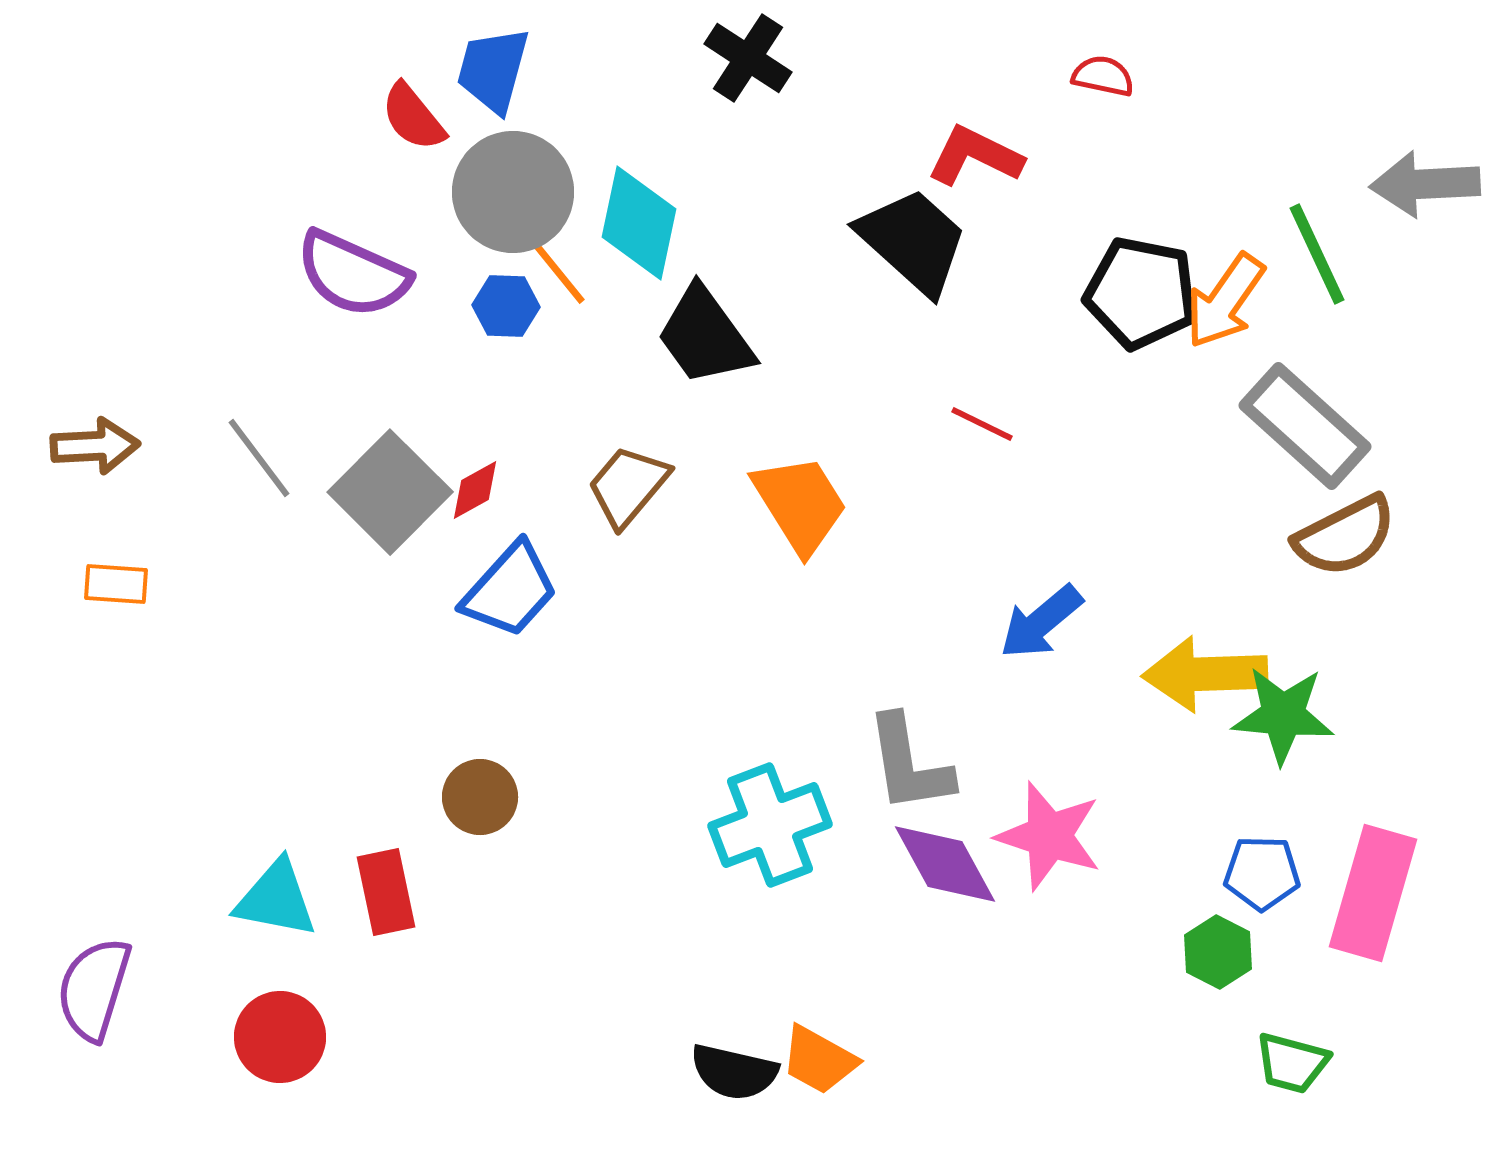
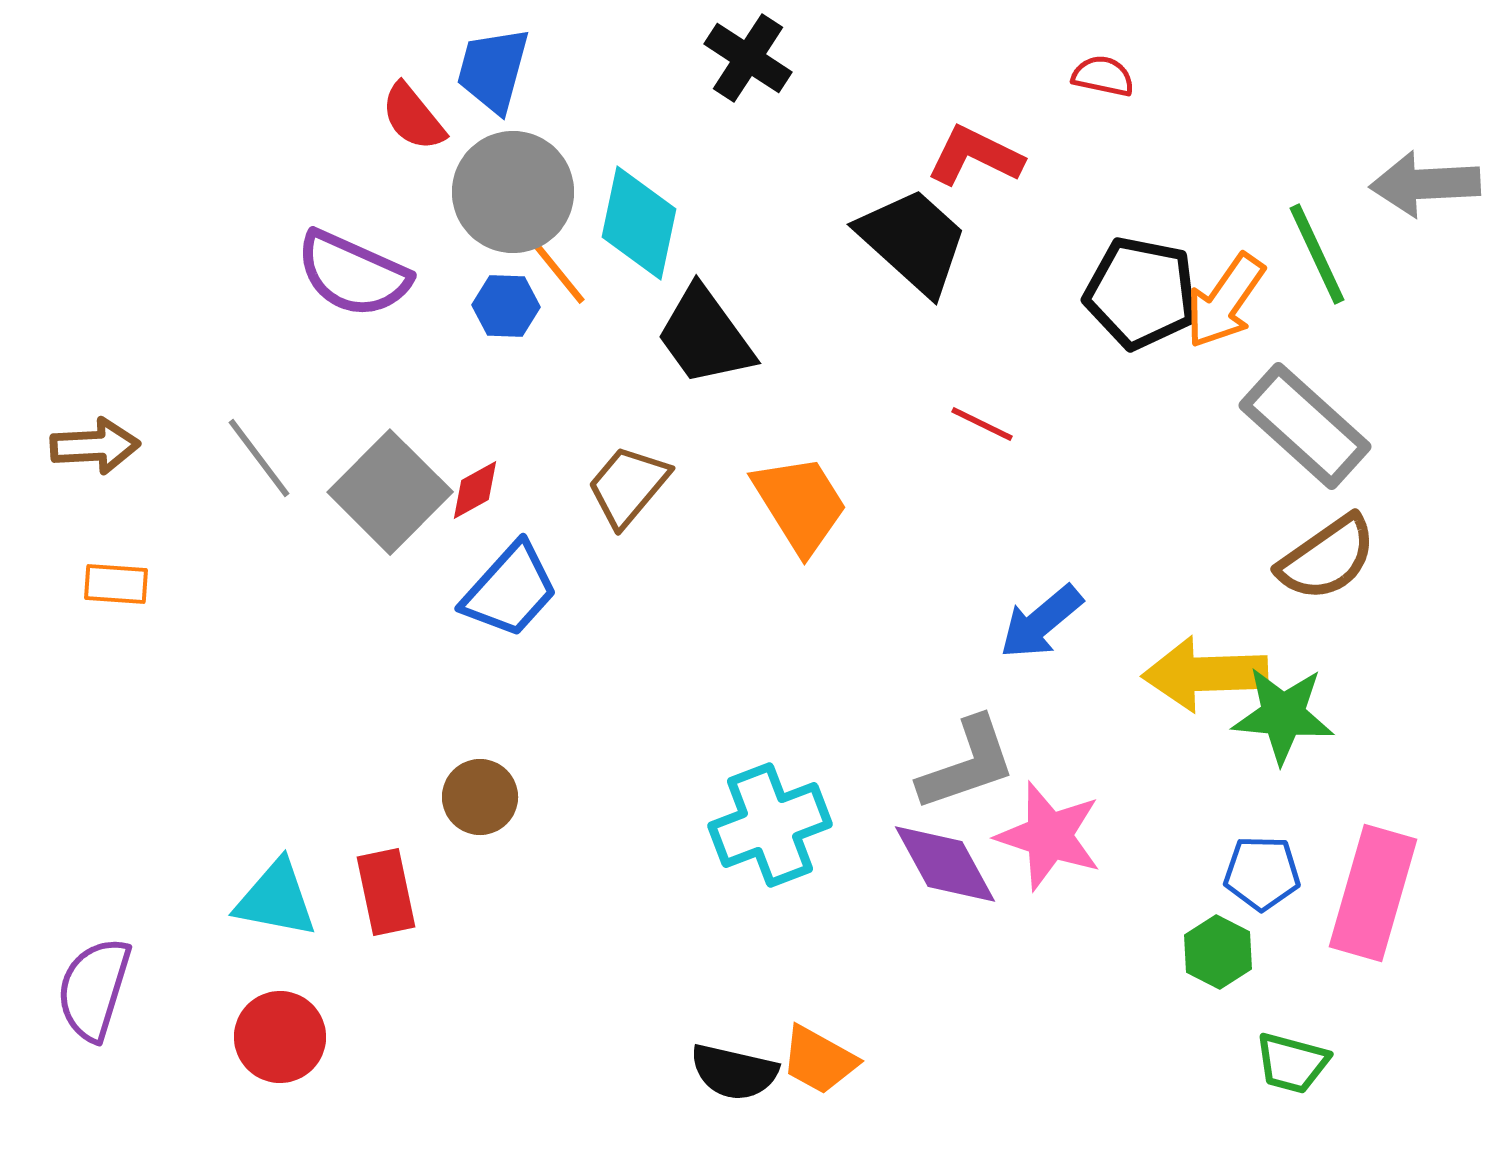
brown semicircle at (1345, 536): moved 18 px left, 22 px down; rotated 8 degrees counterclockwise
gray L-shape at (909, 764): moved 58 px right; rotated 100 degrees counterclockwise
